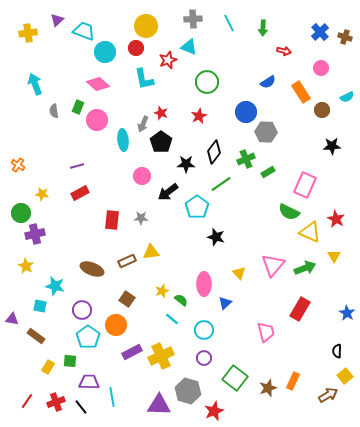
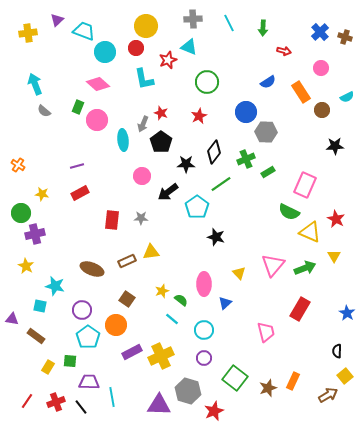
gray semicircle at (54, 111): moved 10 px left; rotated 40 degrees counterclockwise
black star at (332, 146): moved 3 px right
